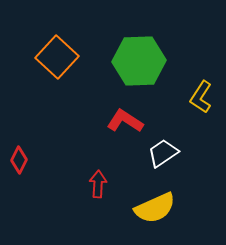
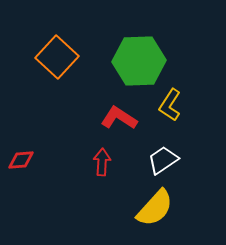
yellow L-shape: moved 31 px left, 8 px down
red L-shape: moved 6 px left, 3 px up
white trapezoid: moved 7 px down
red diamond: moved 2 px right; rotated 60 degrees clockwise
red arrow: moved 4 px right, 22 px up
yellow semicircle: rotated 24 degrees counterclockwise
